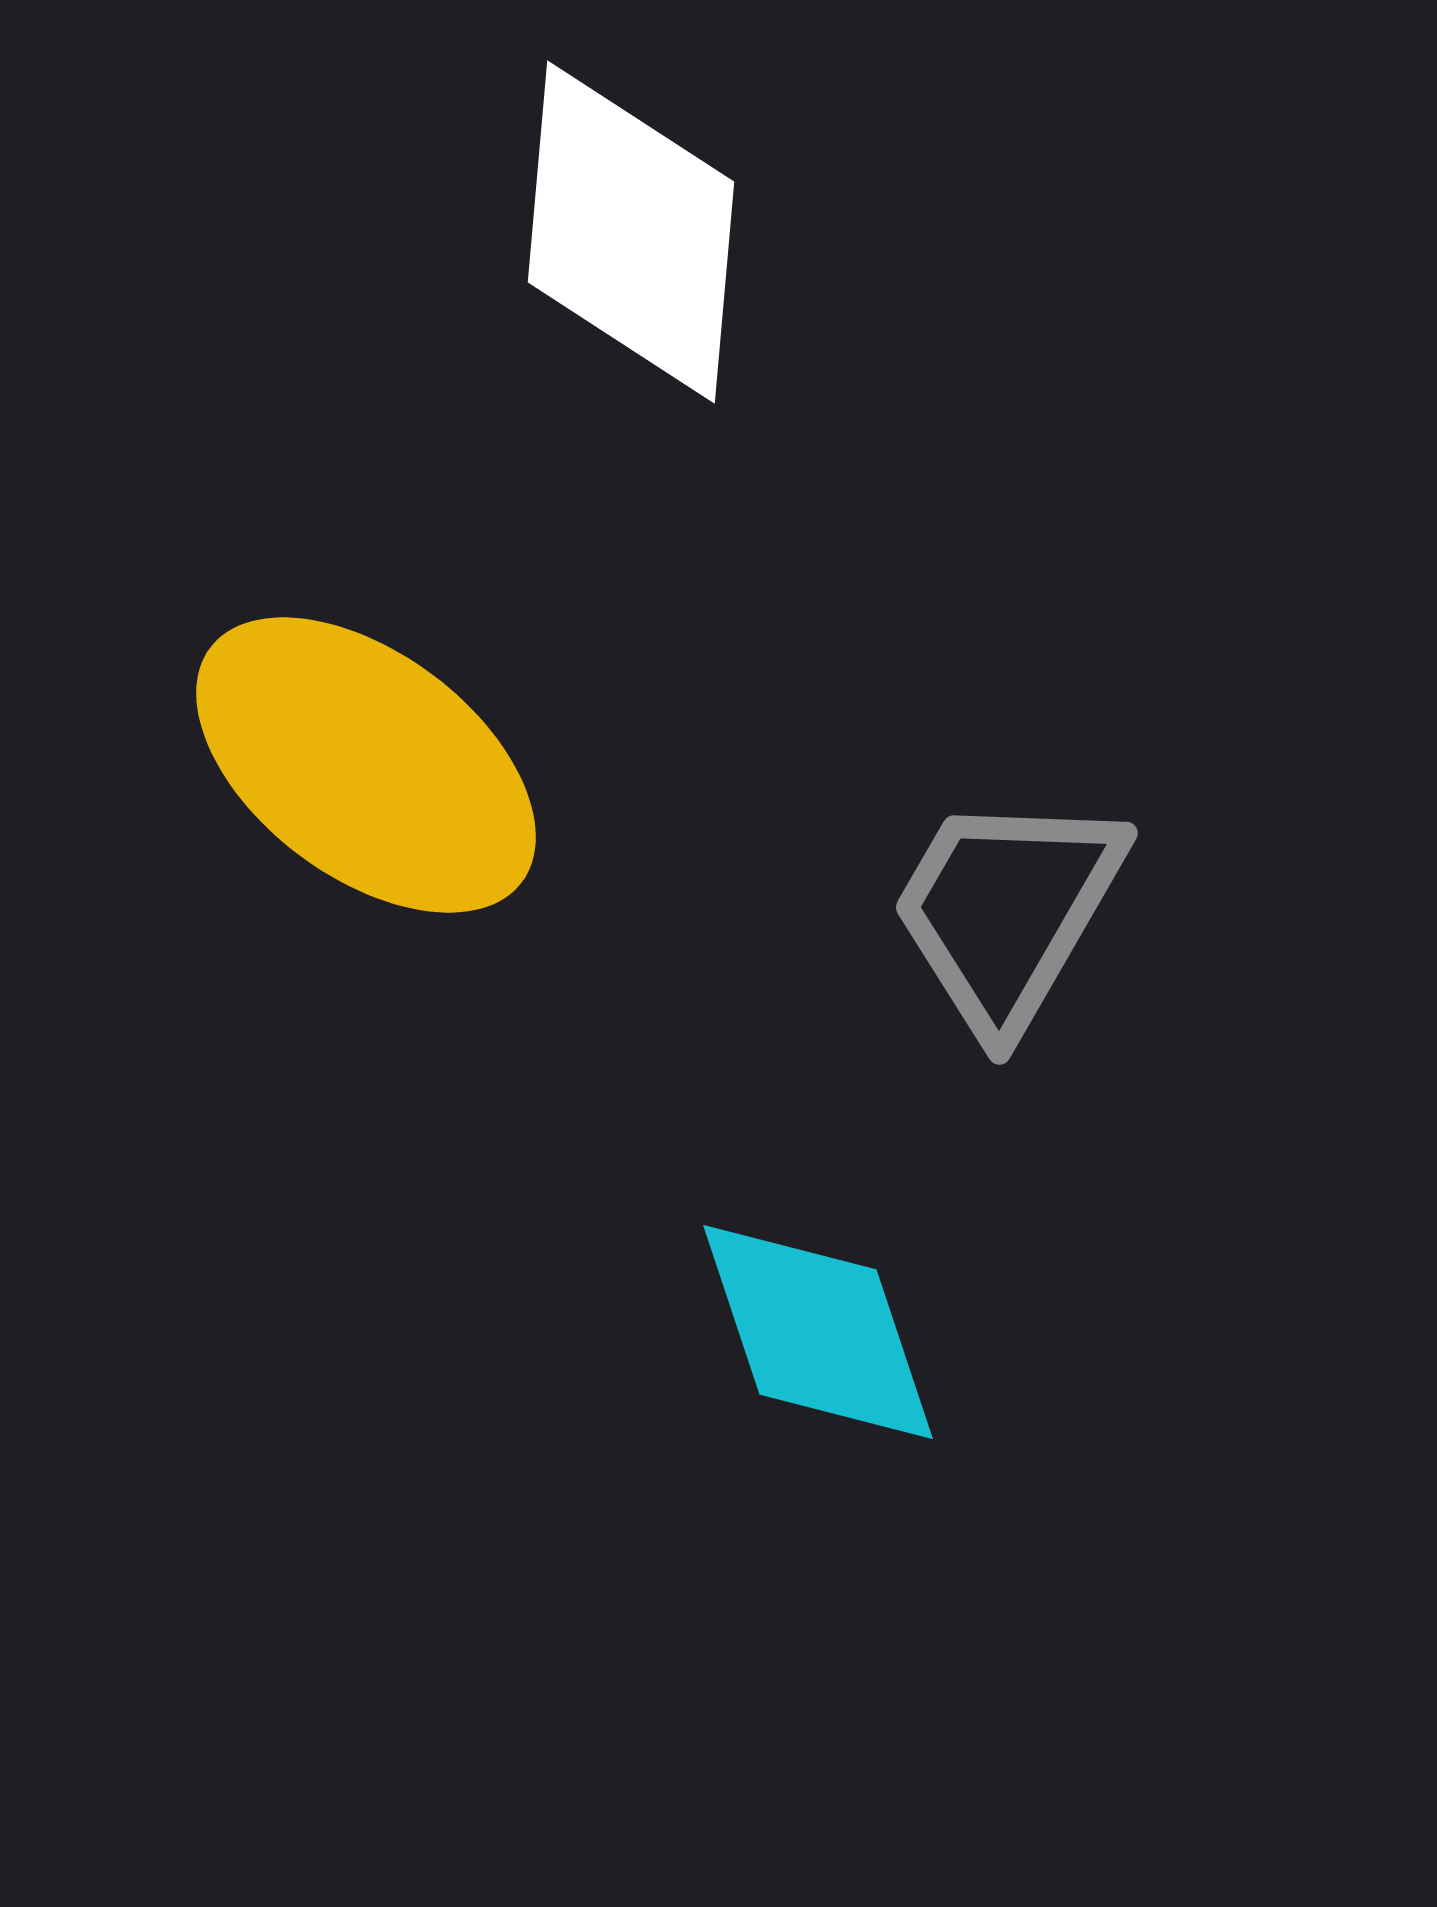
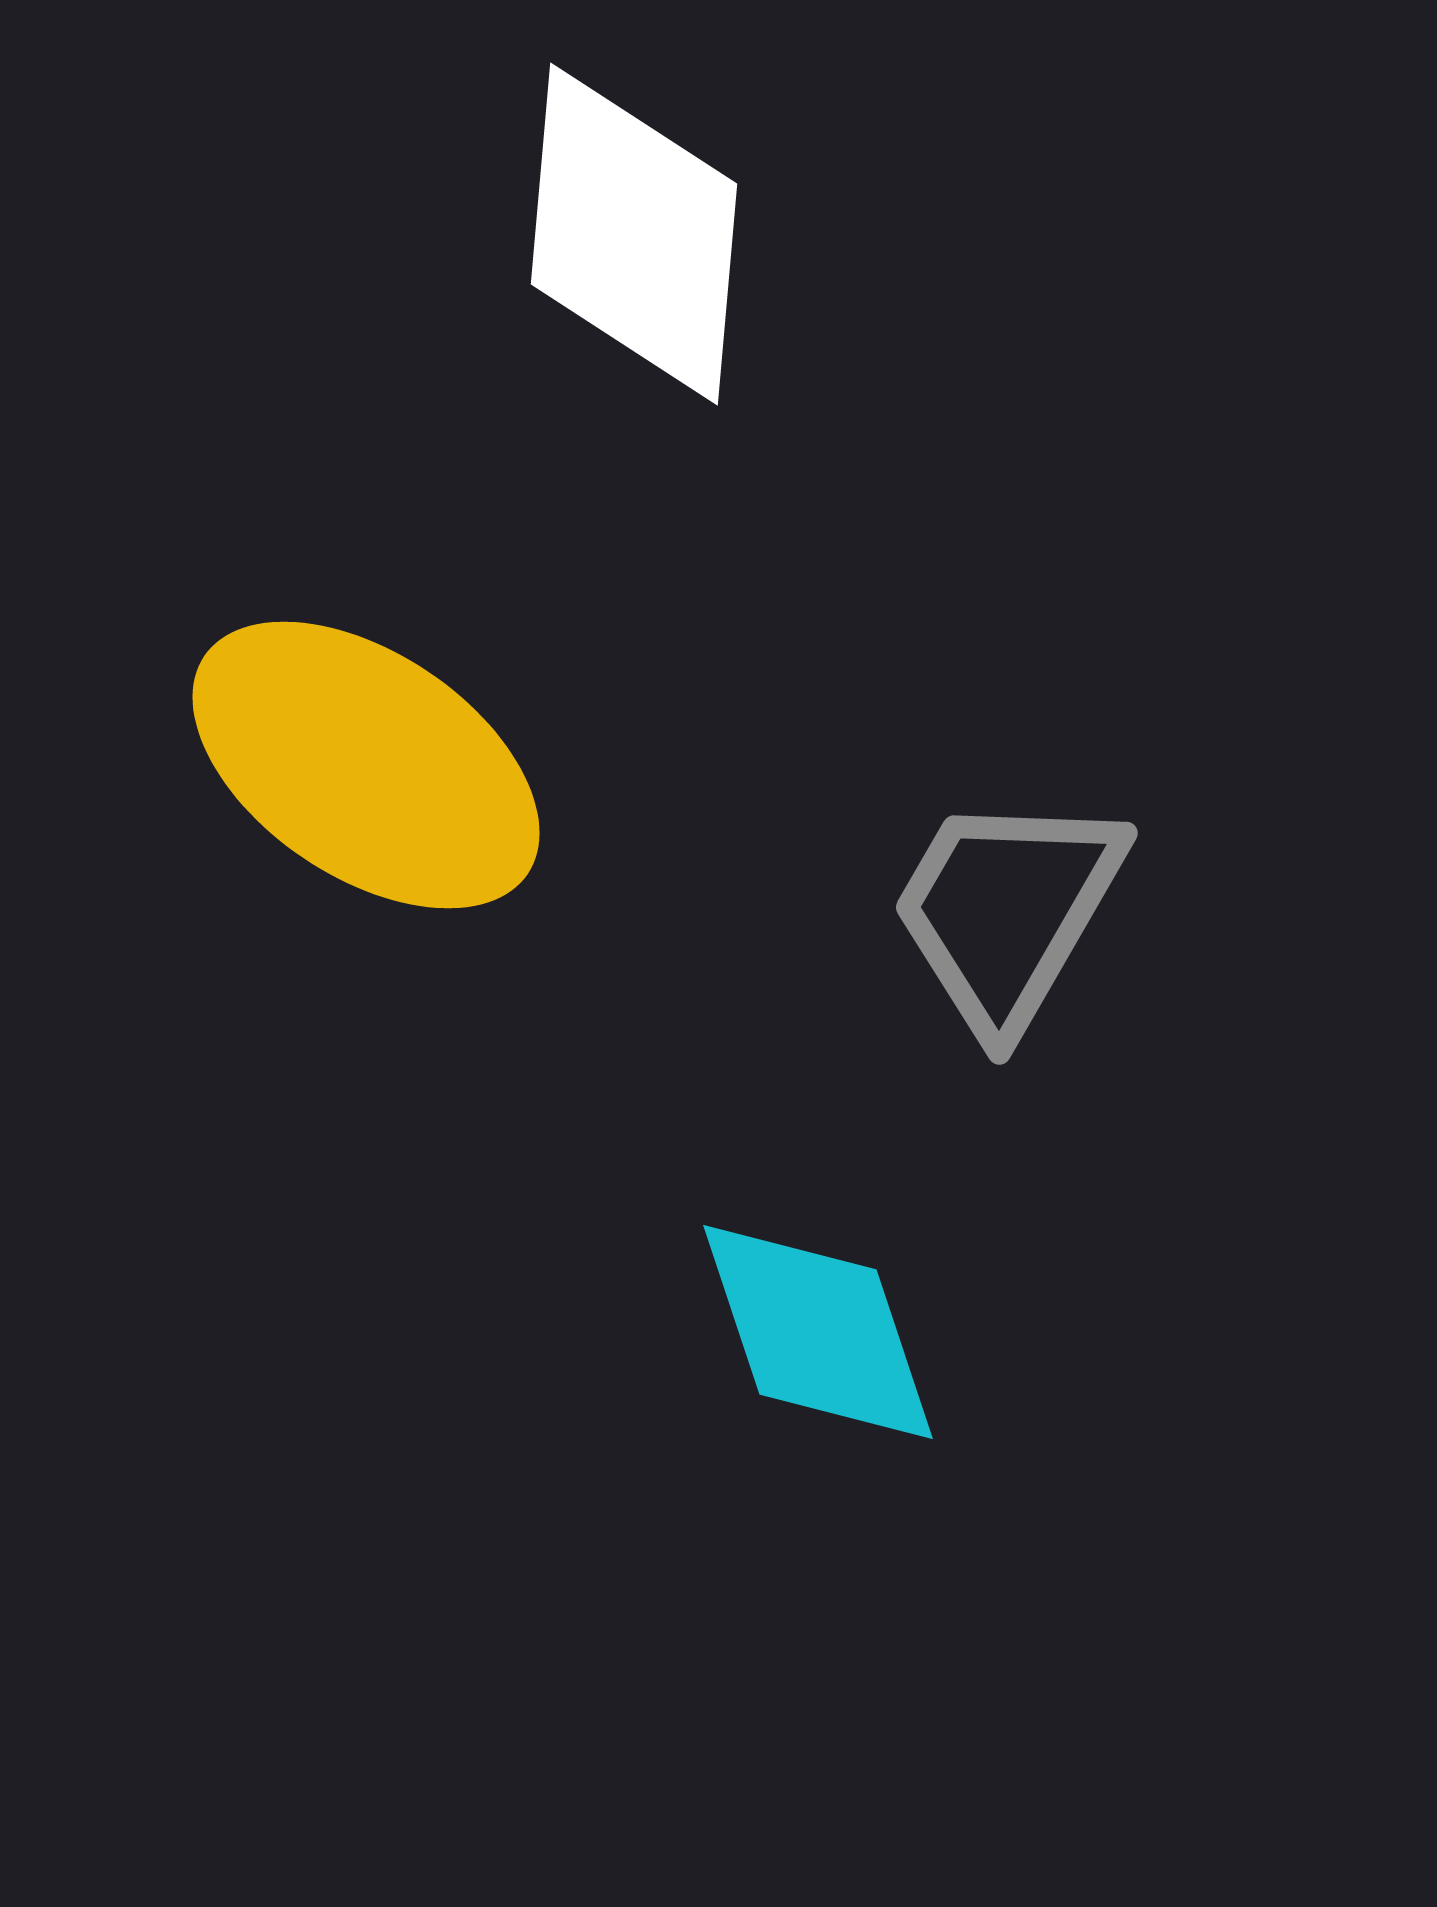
white diamond: moved 3 px right, 2 px down
yellow ellipse: rotated 3 degrees counterclockwise
